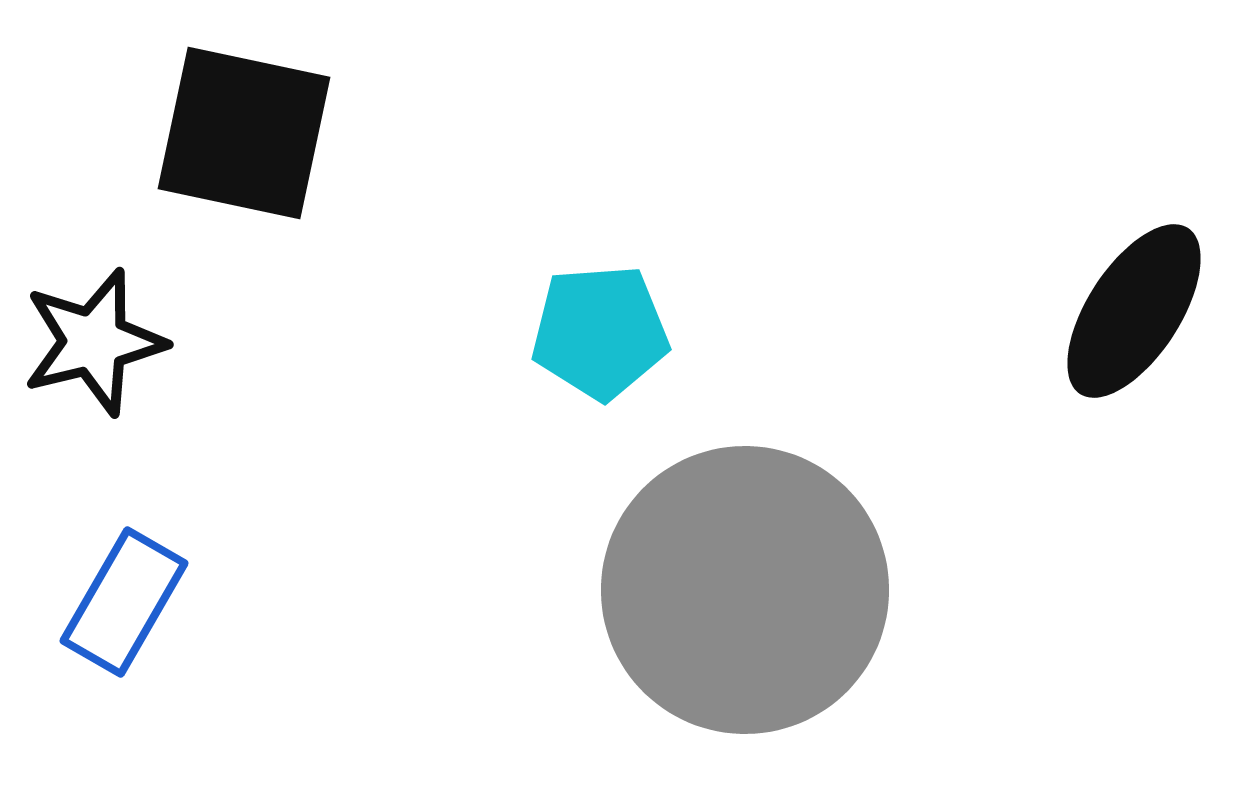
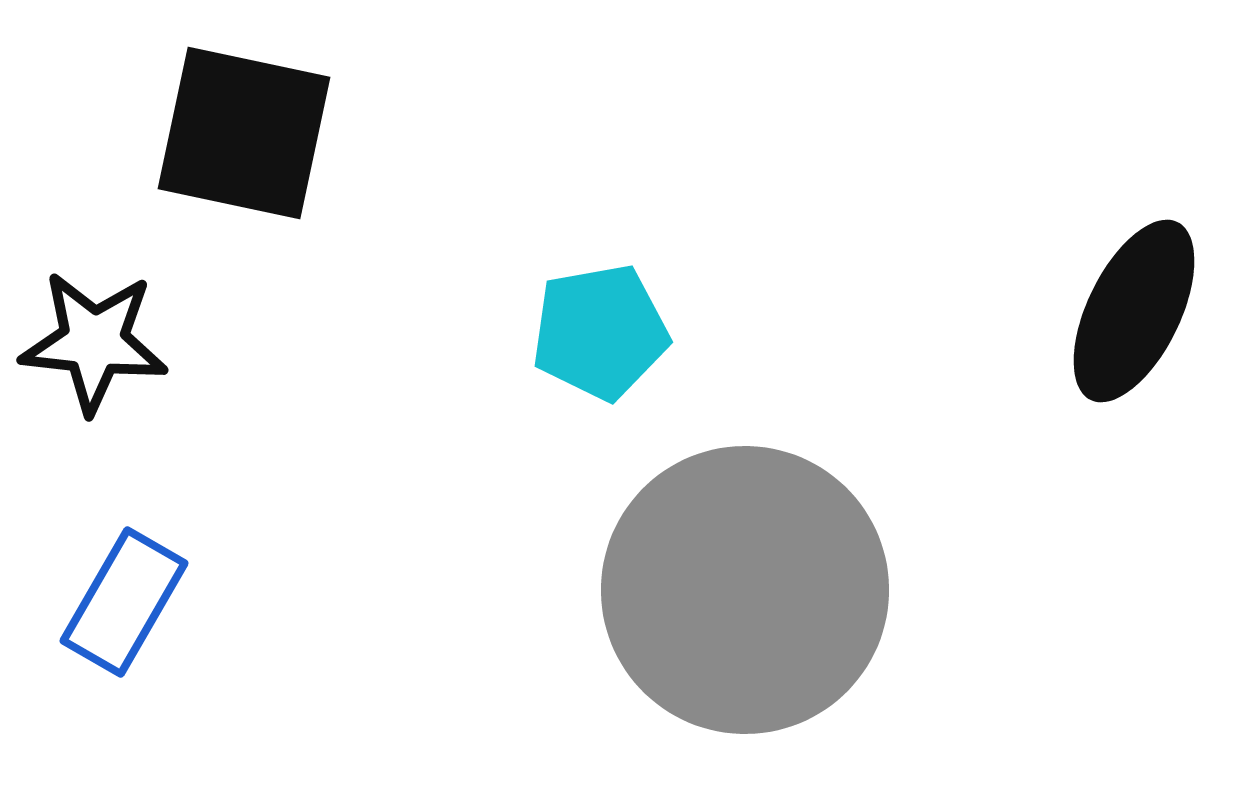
black ellipse: rotated 7 degrees counterclockwise
cyan pentagon: rotated 6 degrees counterclockwise
black star: rotated 20 degrees clockwise
